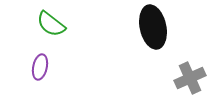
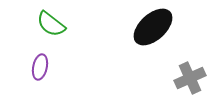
black ellipse: rotated 60 degrees clockwise
